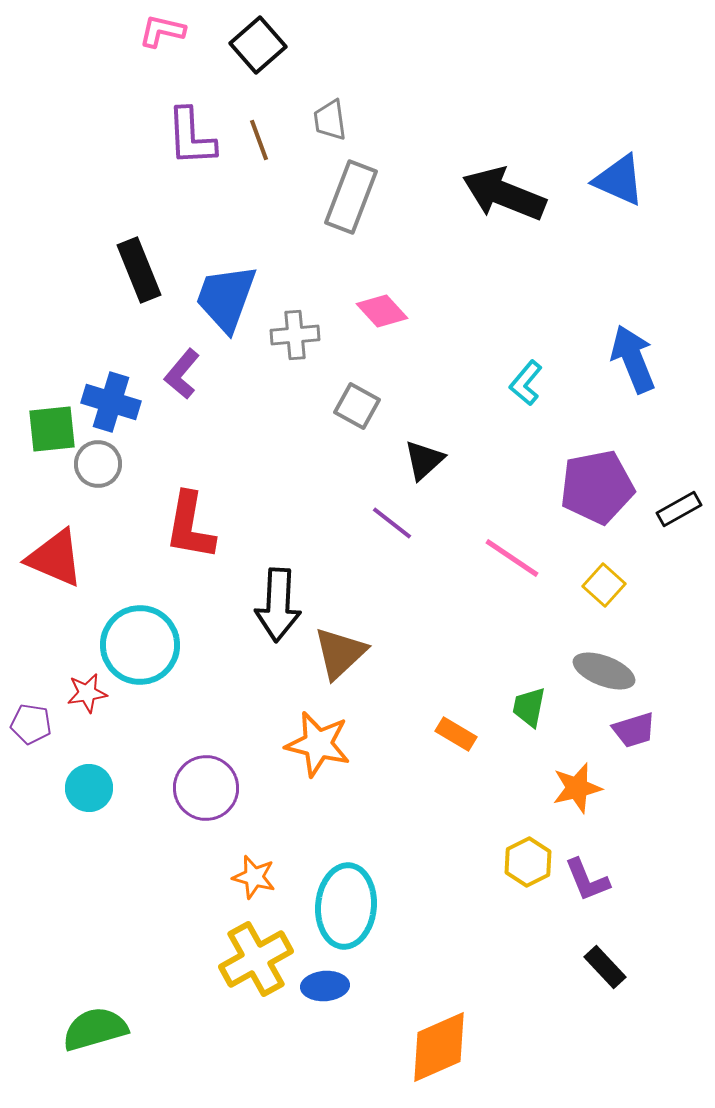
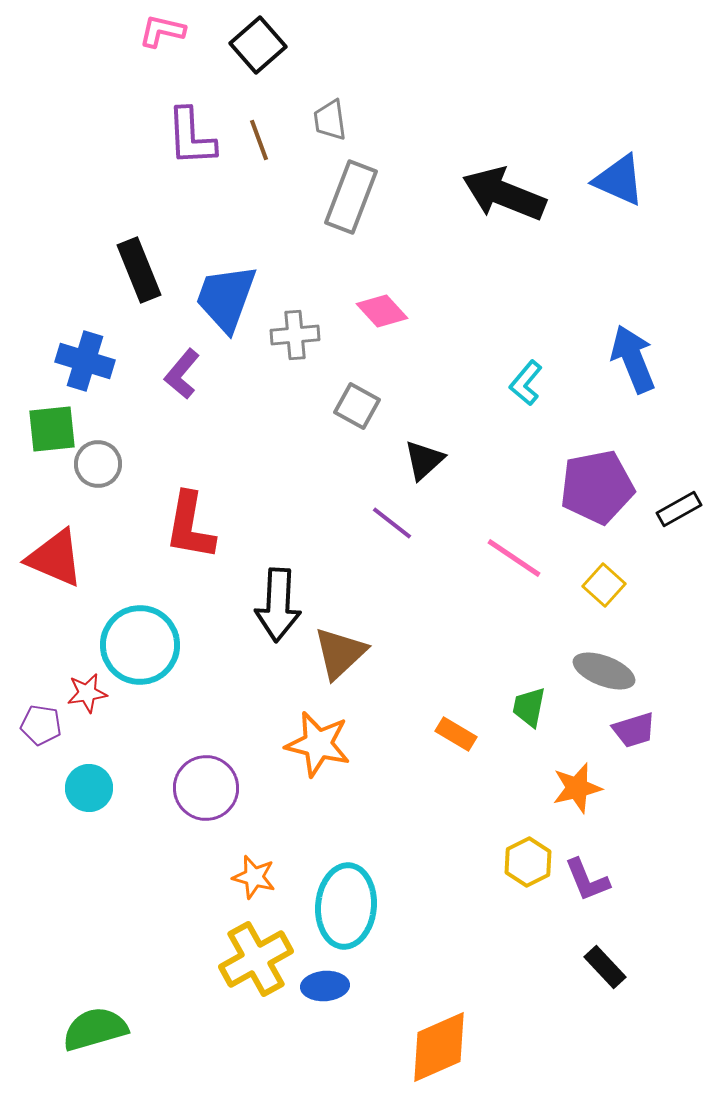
blue cross at (111, 402): moved 26 px left, 41 px up
pink line at (512, 558): moved 2 px right
purple pentagon at (31, 724): moved 10 px right, 1 px down
